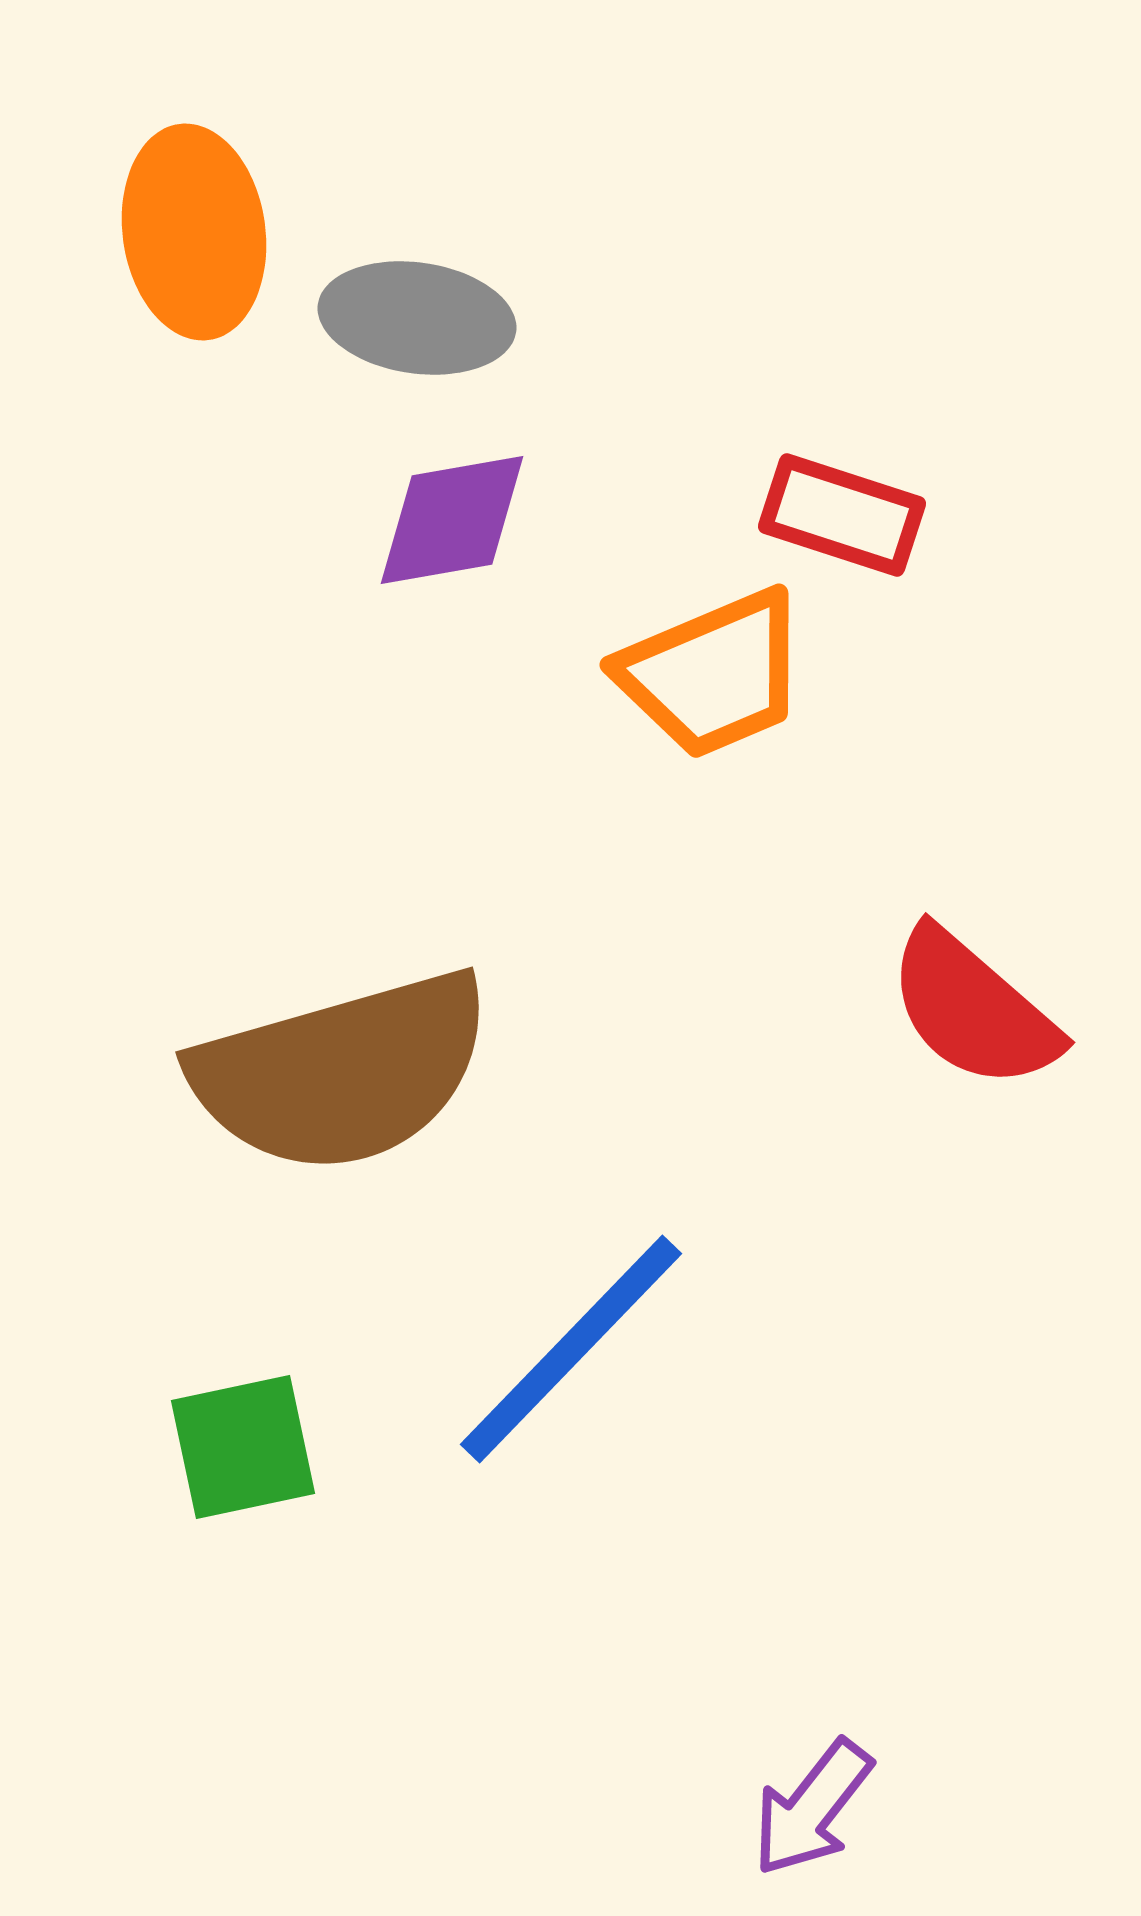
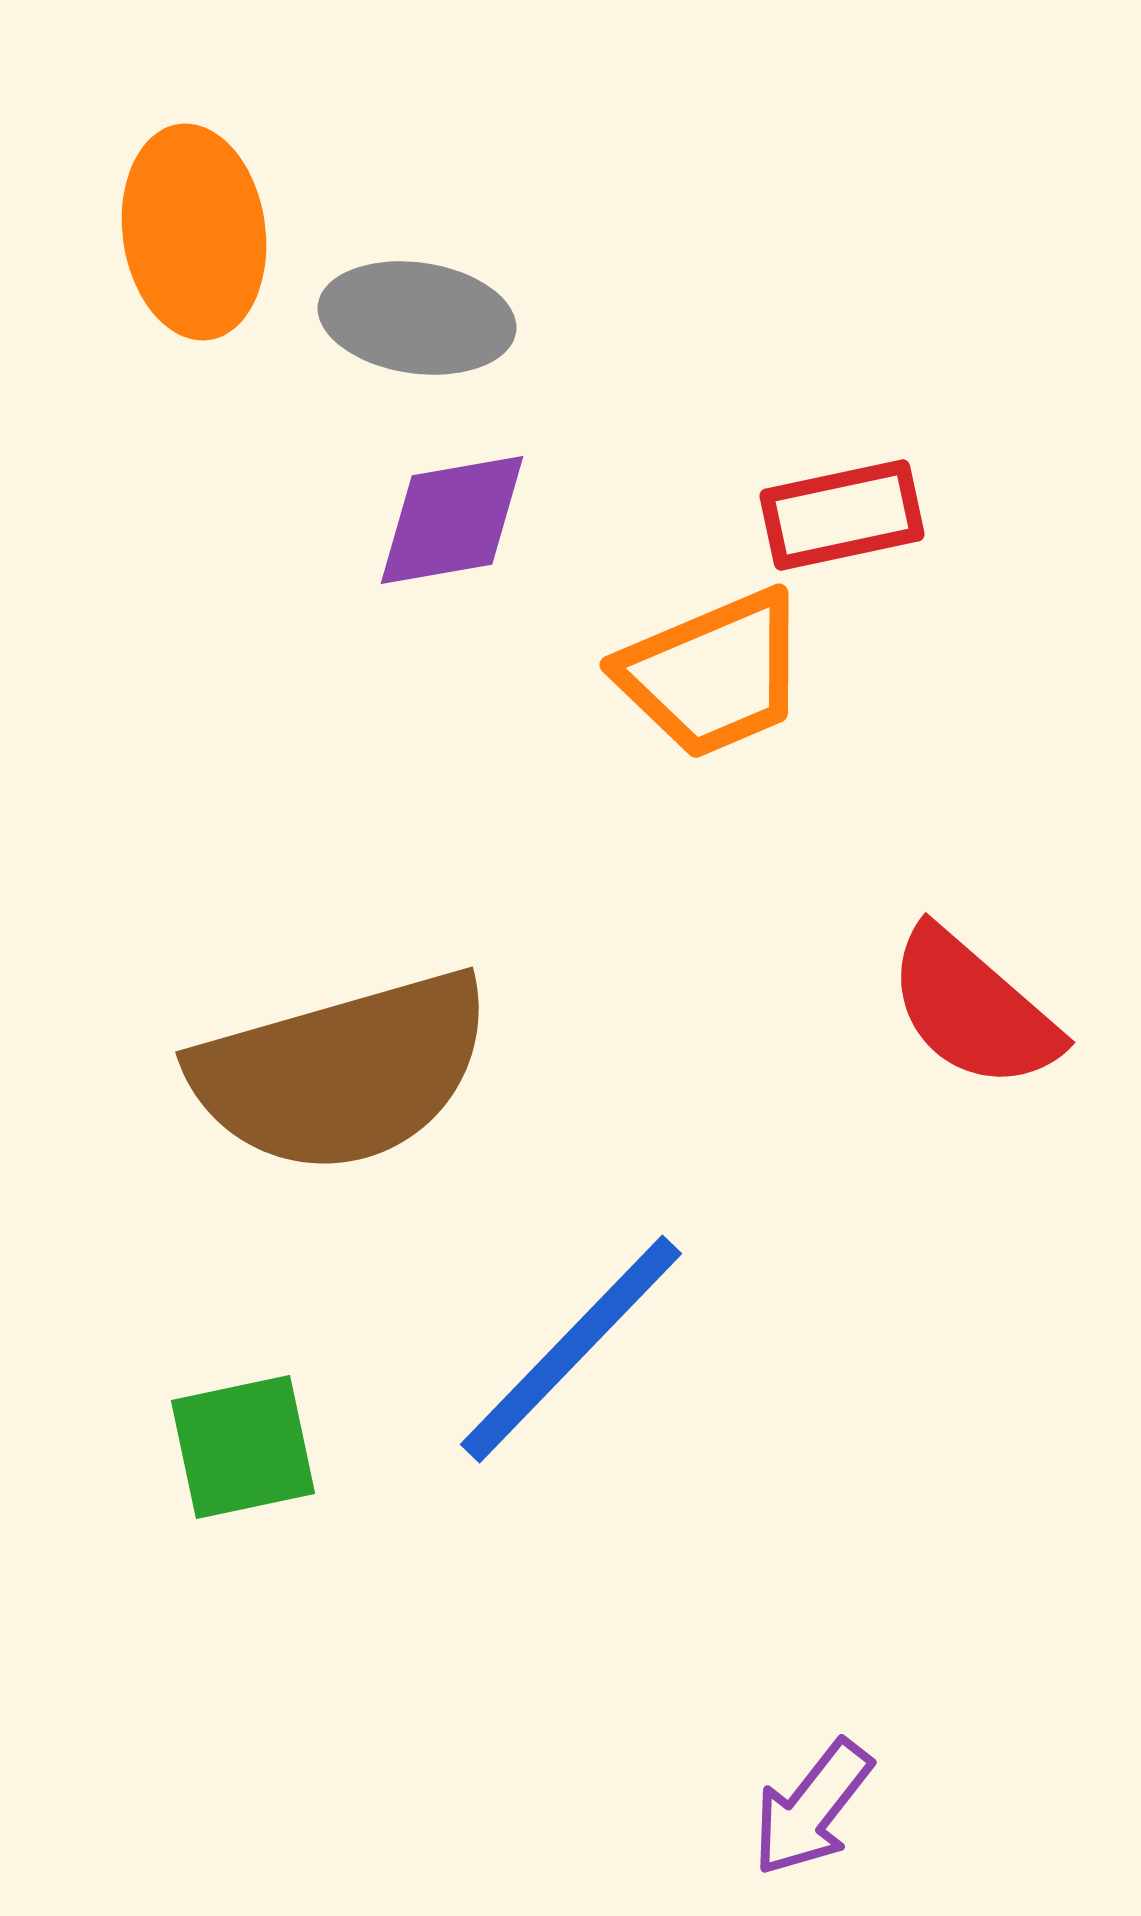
red rectangle: rotated 30 degrees counterclockwise
